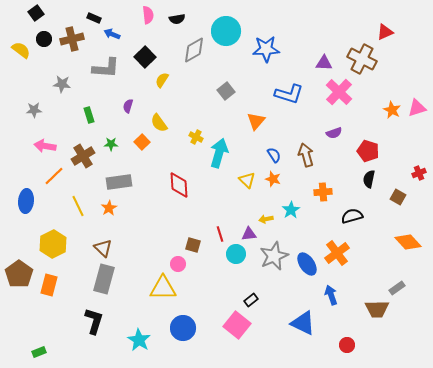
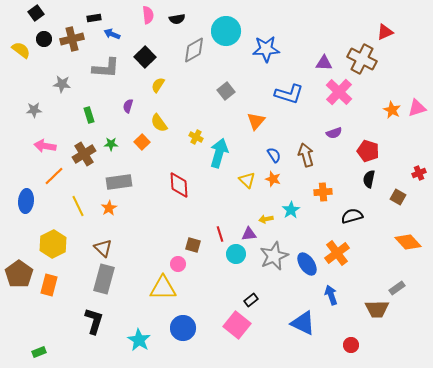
black rectangle at (94, 18): rotated 32 degrees counterclockwise
yellow semicircle at (162, 80): moved 4 px left, 5 px down
brown cross at (83, 156): moved 1 px right, 2 px up
red circle at (347, 345): moved 4 px right
